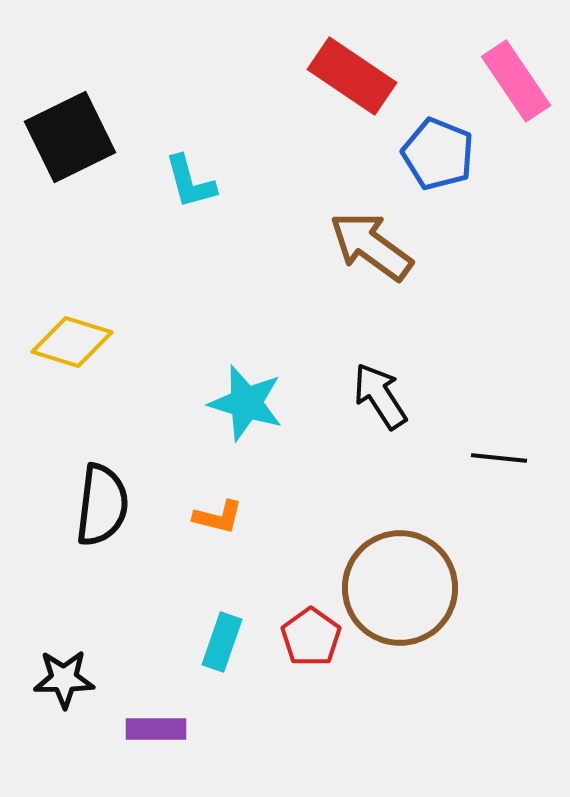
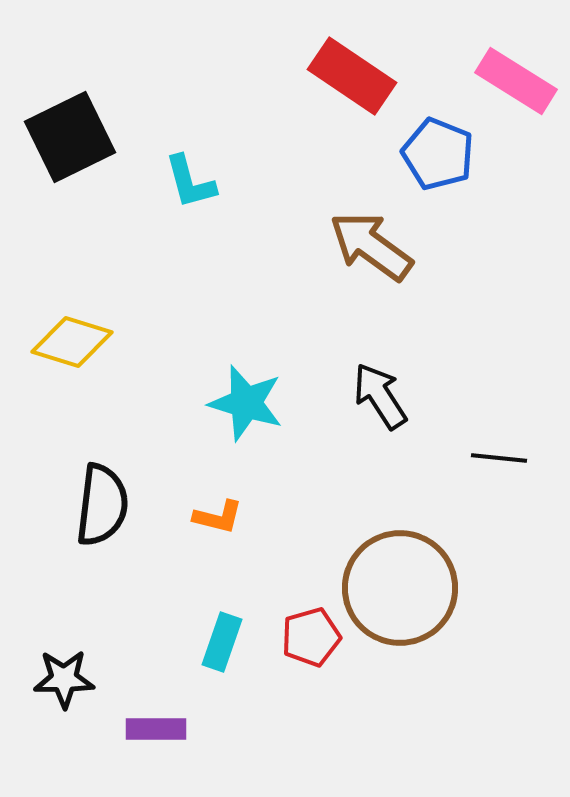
pink rectangle: rotated 24 degrees counterclockwise
red pentagon: rotated 20 degrees clockwise
